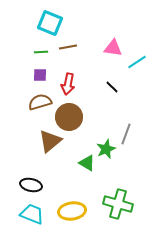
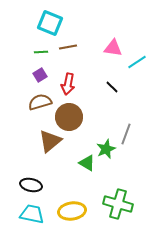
purple square: rotated 32 degrees counterclockwise
cyan trapezoid: rotated 10 degrees counterclockwise
